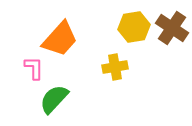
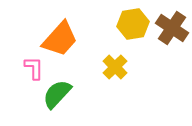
yellow hexagon: moved 1 px left, 3 px up
yellow cross: rotated 35 degrees counterclockwise
green semicircle: moved 3 px right, 5 px up
